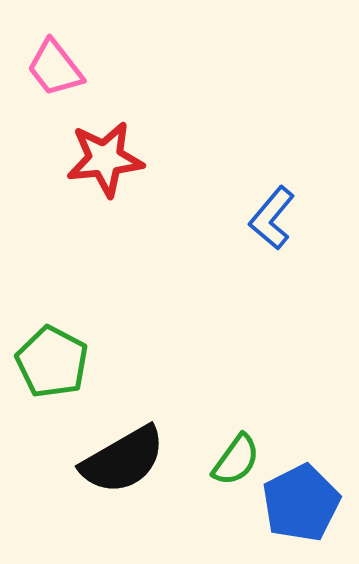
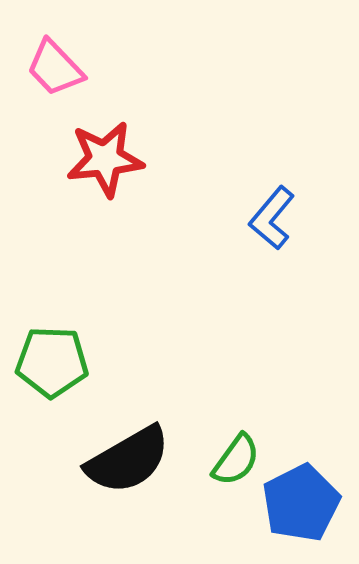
pink trapezoid: rotated 6 degrees counterclockwise
green pentagon: rotated 26 degrees counterclockwise
black semicircle: moved 5 px right
